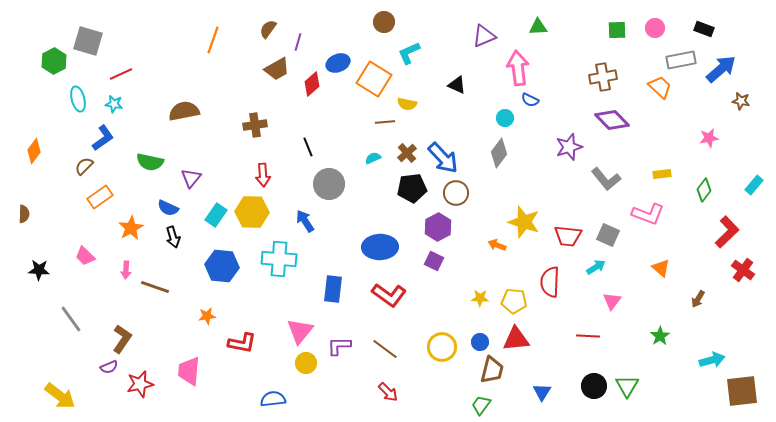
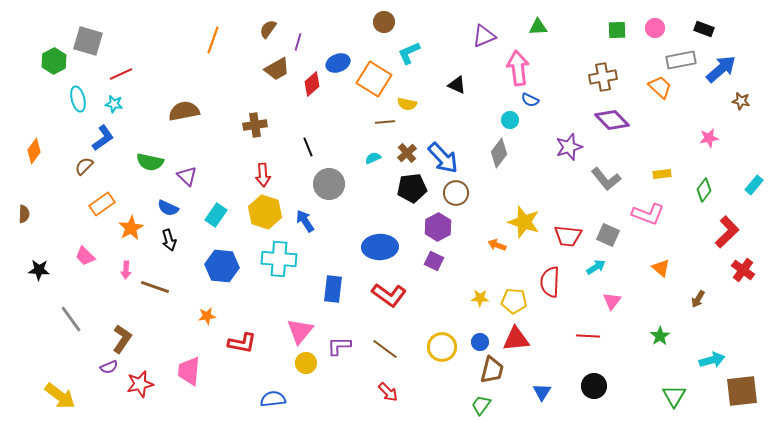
cyan circle at (505, 118): moved 5 px right, 2 px down
purple triangle at (191, 178): moved 4 px left, 2 px up; rotated 25 degrees counterclockwise
orange rectangle at (100, 197): moved 2 px right, 7 px down
yellow hexagon at (252, 212): moved 13 px right; rotated 16 degrees clockwise
black arrow at (173, 237): moved 4 px left, 3 px down
green triangle at (627, 386): moved 47 px right, 10 px down
